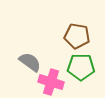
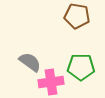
brown pentagon: moved 20 px up
pink cross: rotated 25 degrees counterclockwise
